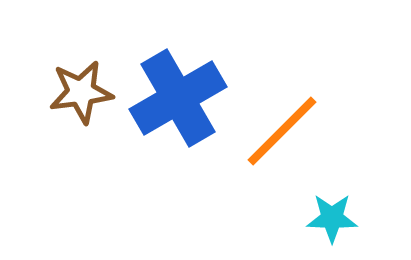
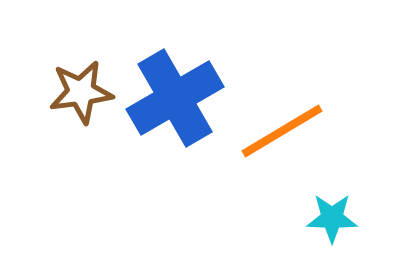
blue cross: moved 3 px left
orange line: rotated 14 degrees clockwise
